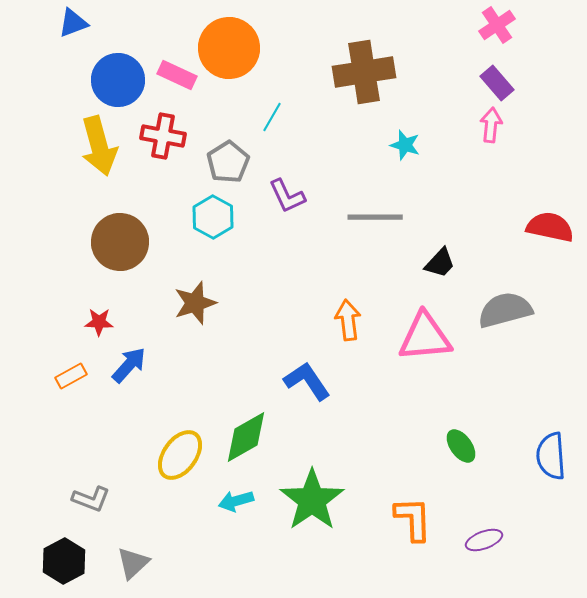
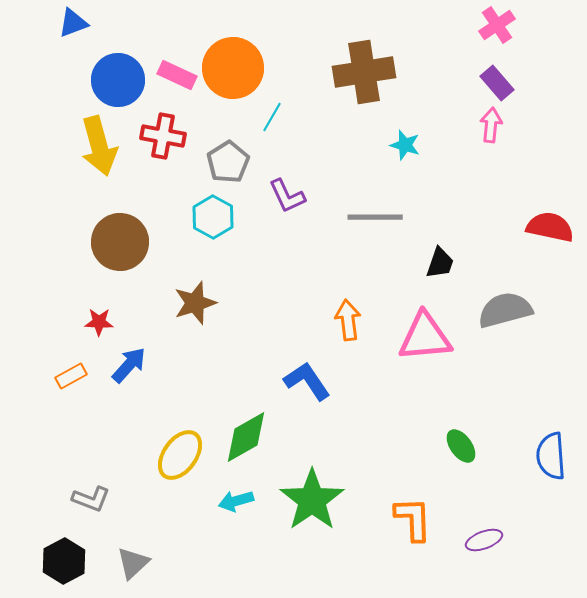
orange circle: moved 4 px right, 20 px down
black trapezoid: rotated 24 degrees counterclockwise
